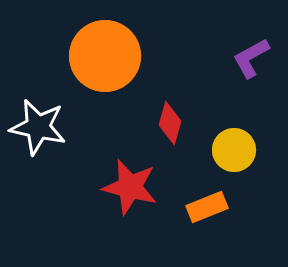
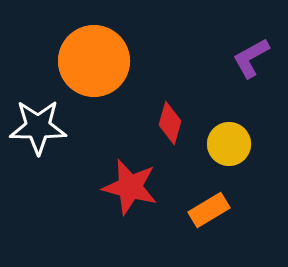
orange circle: moved 11 px left, 5 px down
white star: rotated 12 degrees counterclockwise
yellow circle: moved 5 px left, 6 px up
orange rectangle: moved 2 px right, 3 px down; rotated 9 degrees counterclockwise
